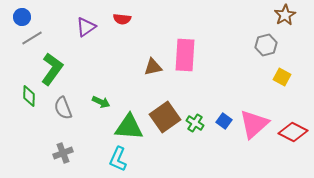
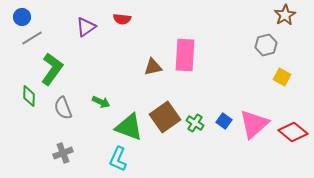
green triangle: rotated 16 degrees clockwise
red diamond: rotated 12 degrees clockwise
